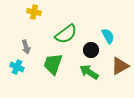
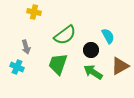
green semicircle: moved 1 px left, 1 px down
green trapezoid: moved 5 px right
green arrow: moved 4 px right
